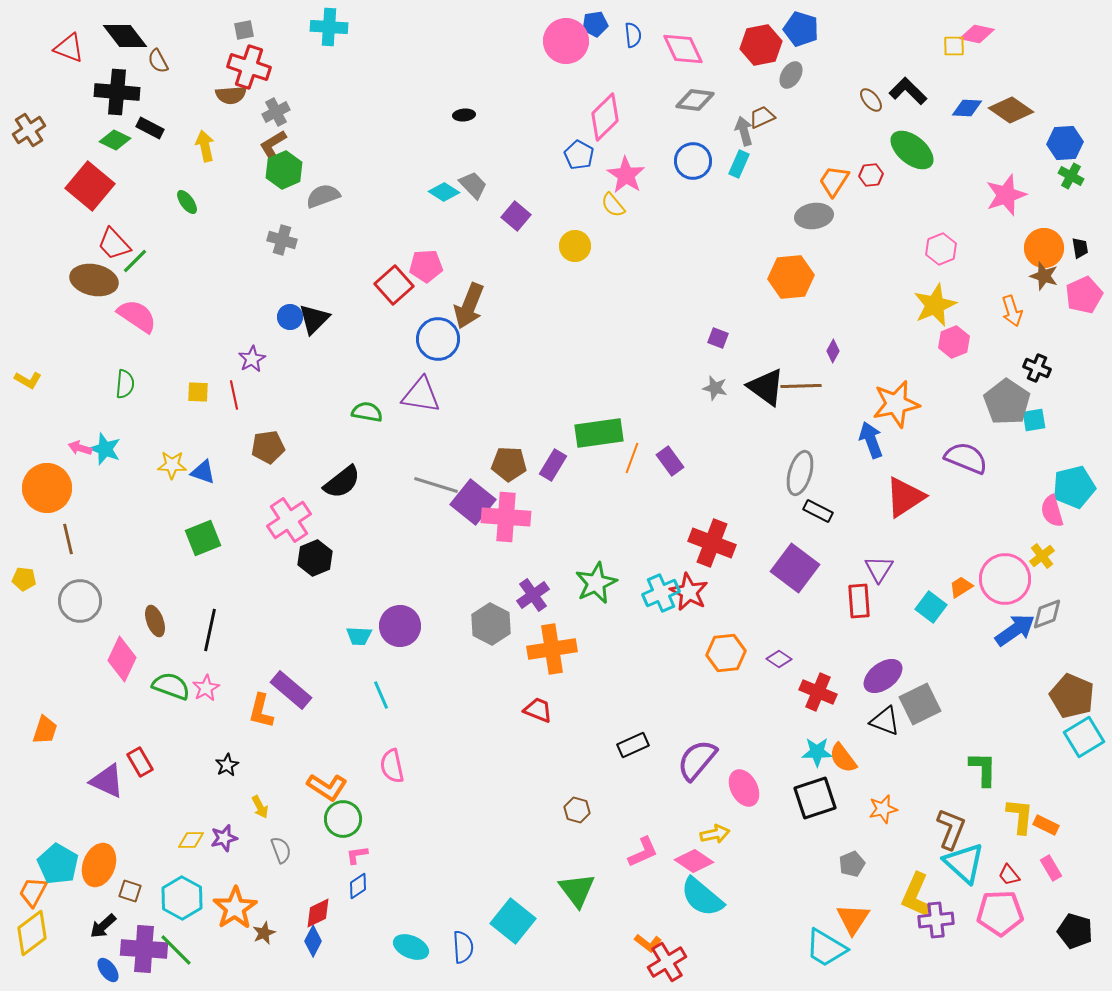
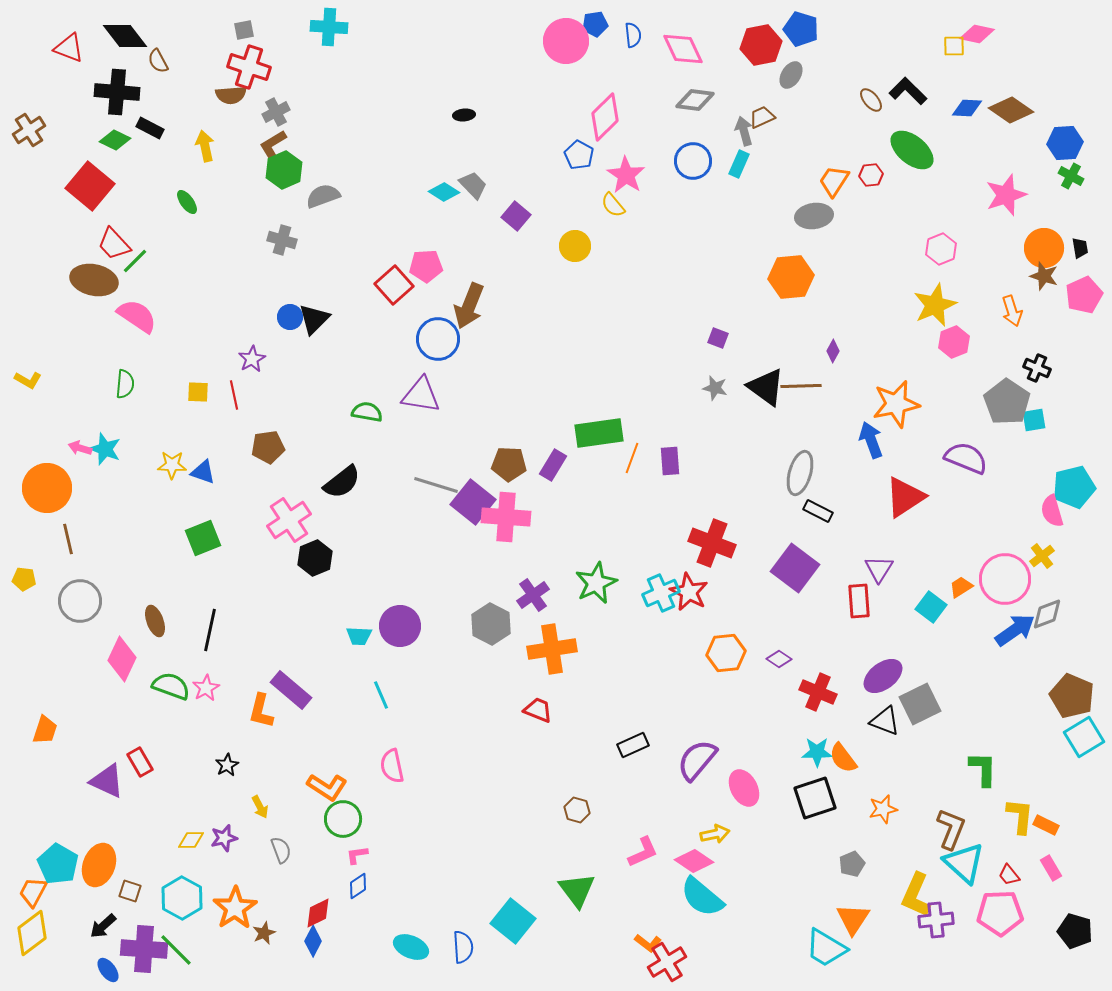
purple rectangle at (670, 461): rotated 32 degrees clockwise
